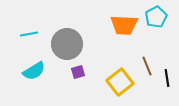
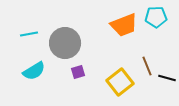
cyan pentagon: rotated 25 degrees clockwise
orange trapezoid: rotated 24 degrees counterclockwise
gray circle: moved 2 px left, 1 px up
black line: rotated 66 degrees counterclockwise
